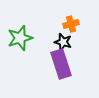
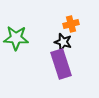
green star: moved 4 px left; rotated 20 degrees clockwise
